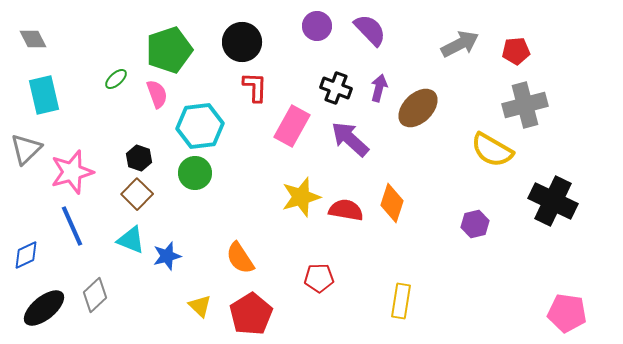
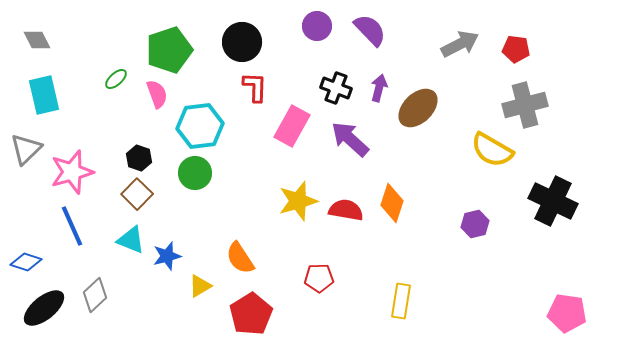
gray diamond at (33, 39): moved 4 px right, 1 px down
red pentagon at (516, 51): moved 2 px up; rotated 12 degrees clockwise
yellow star at (301, 197): moved 3 px left, 4 px down
blue diamond at (26, 255): moved 7 px down; rotated 44 degrees clockwise
yellow triangle at (200, 306): moved 20 px up; rotated 45 degrees clockwise
